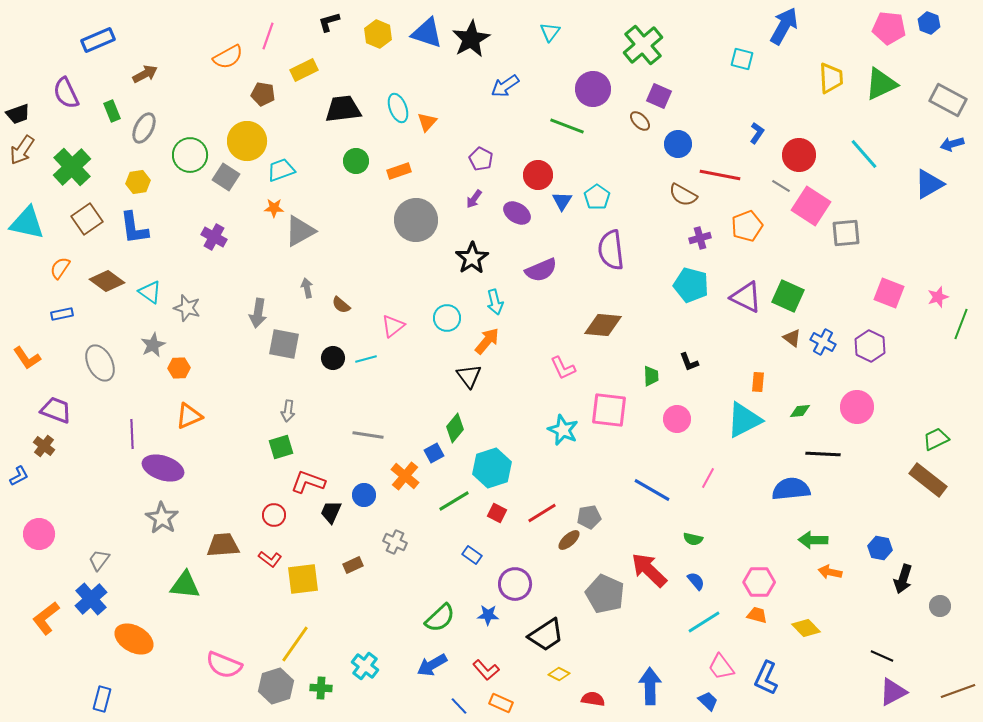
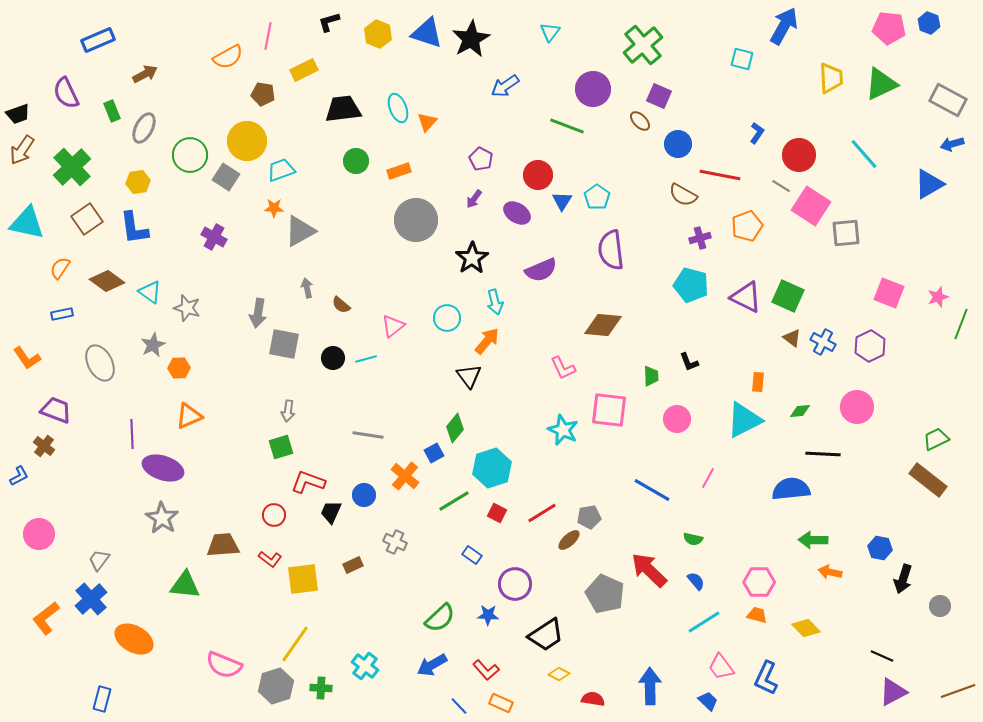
pink line at (268, 36): rotated 8 degrees counterclockwise
purple hexagon at (870, 346): rotated 8 degrees clockwise
